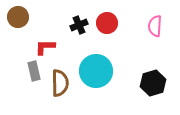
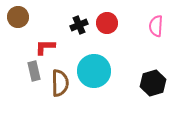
pink semicircle: moved 1 px right
cyan circle: moved 2 px left
